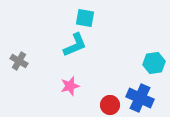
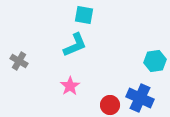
cyan square: moved 1 px left, 3 px up
cyan hexagon: moved 1 px right, 2 px up
pink star: rotated 18 degrees counterclockwise
